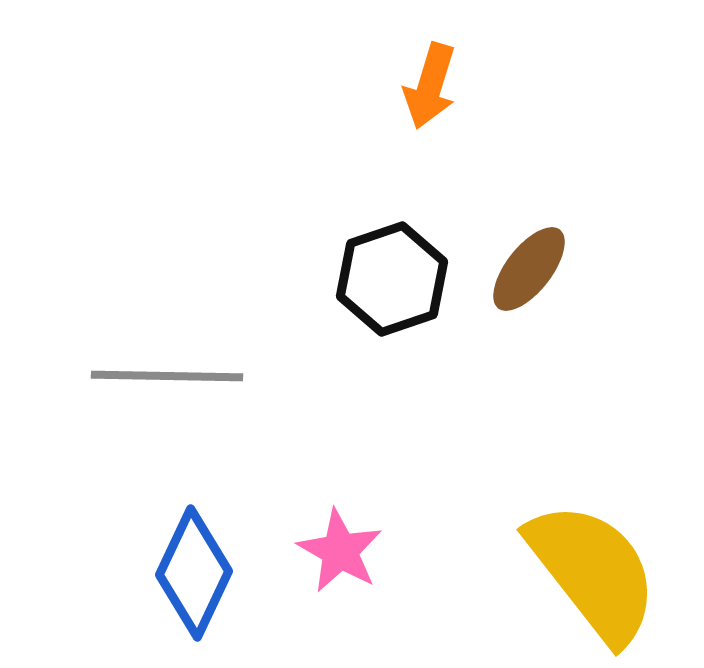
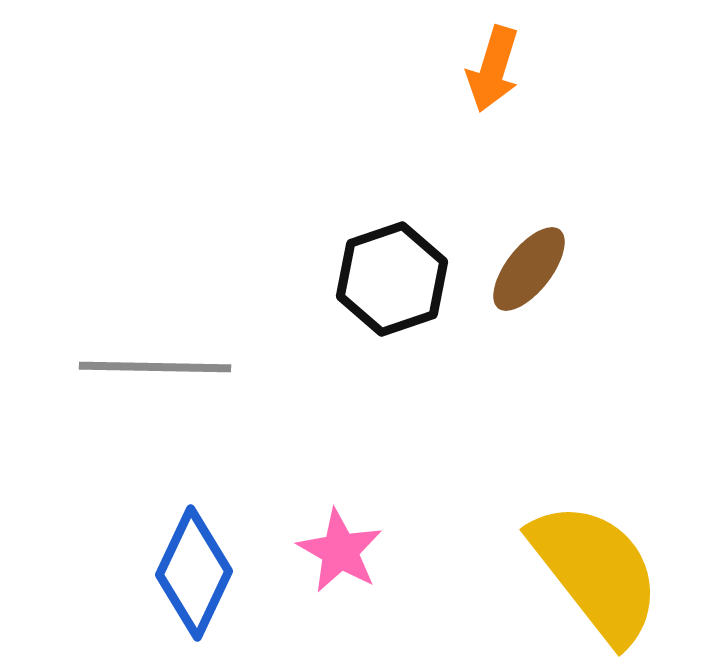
orange arrow: moved 63 px right, 17 px up
gray line: moved 12 px left, 9 px up
yellow semicircle: moved 3 px right
